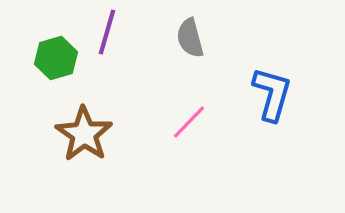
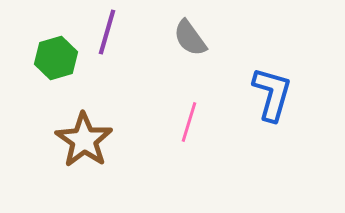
gray semicircle: rotated 21 degrees counterclockwise
pink line: rotated 27 degrees counterclockwise
brown star: moved 6 px down
